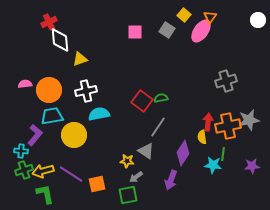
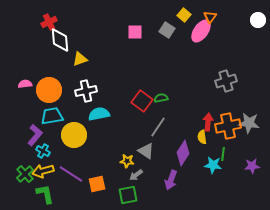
gray star: moved 3 px down; rotated 20 degrees clockwise
cyan cross: moved 22 px right; rotated 24 degrees clockwise
green cross: moved 1 px right, 4 px down; rotated 24 degrees counterclockwise
gray arrow: moved 2 px up
